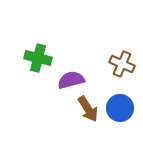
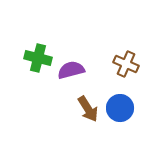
brown cross: moved 4 px right
purple semicircle: moved 10 px up
